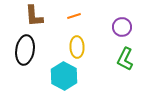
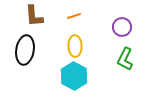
yellow ellipse: moved 2 px left, 1 px up
cyan hexagon: moved 10 px right
